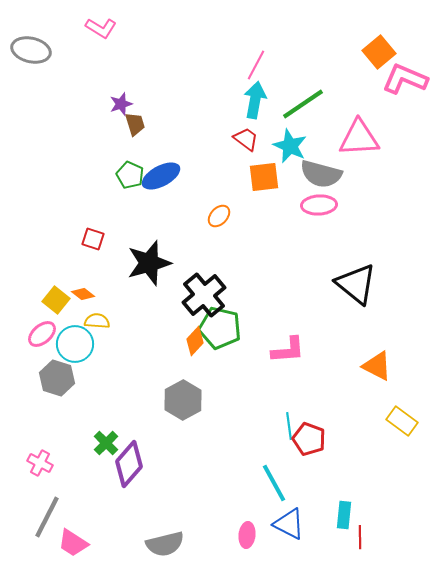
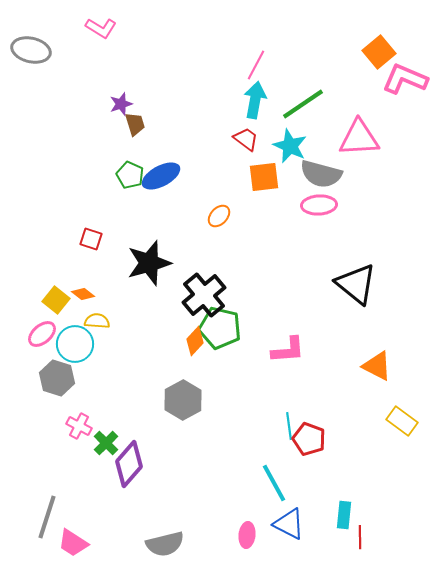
red square at (93, 239): moved 2 px left
pink cross at (40, 463): moved 39 px right, 37 px up
gray line at (47, 517): rotated 9 degrees counterclockwise
